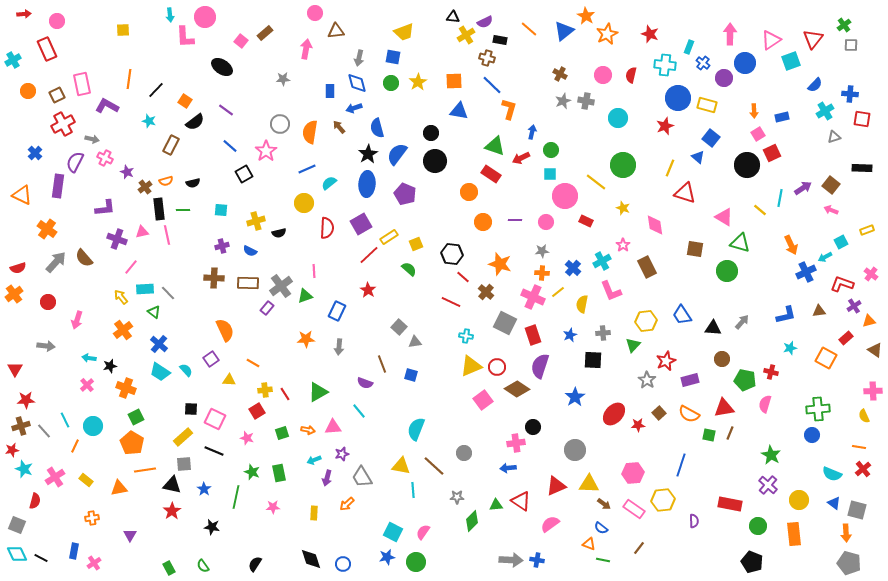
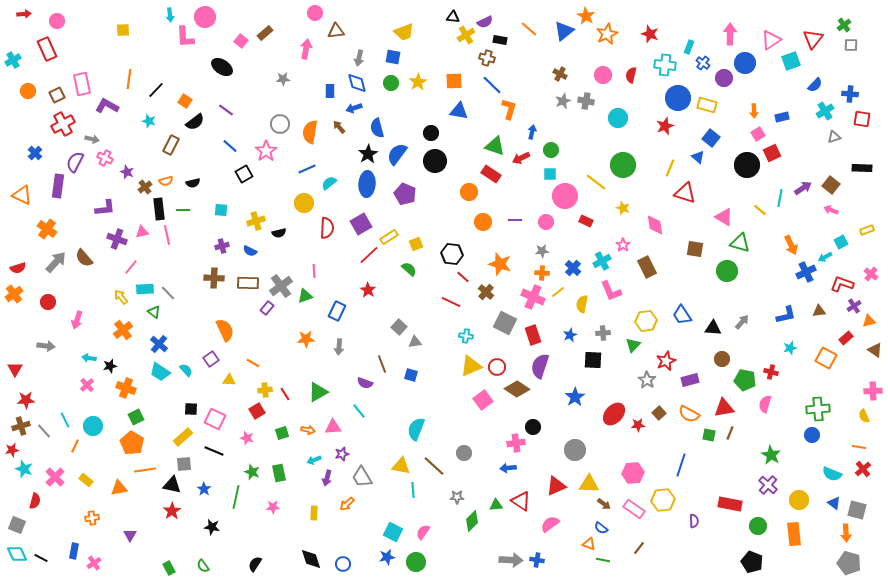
pink cross at (55, 477): rotated 12 degrees counterclockwise
